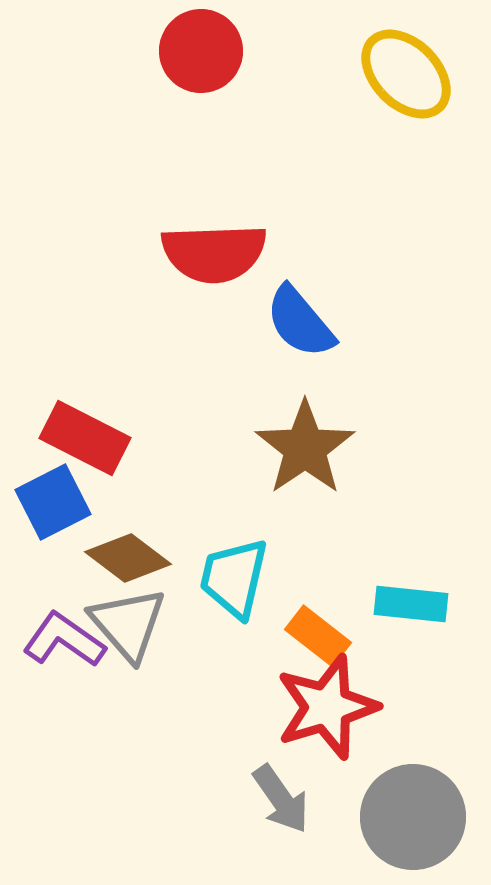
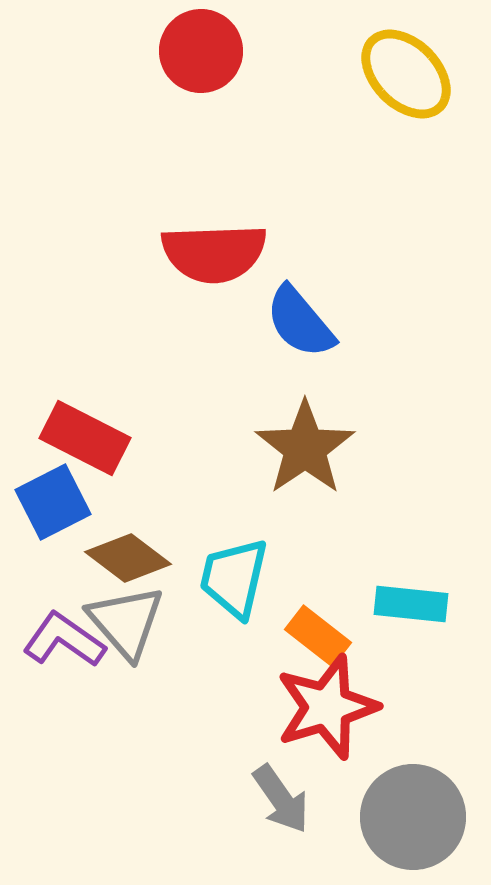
gray triangle: moved 2 px left, 2 px up
